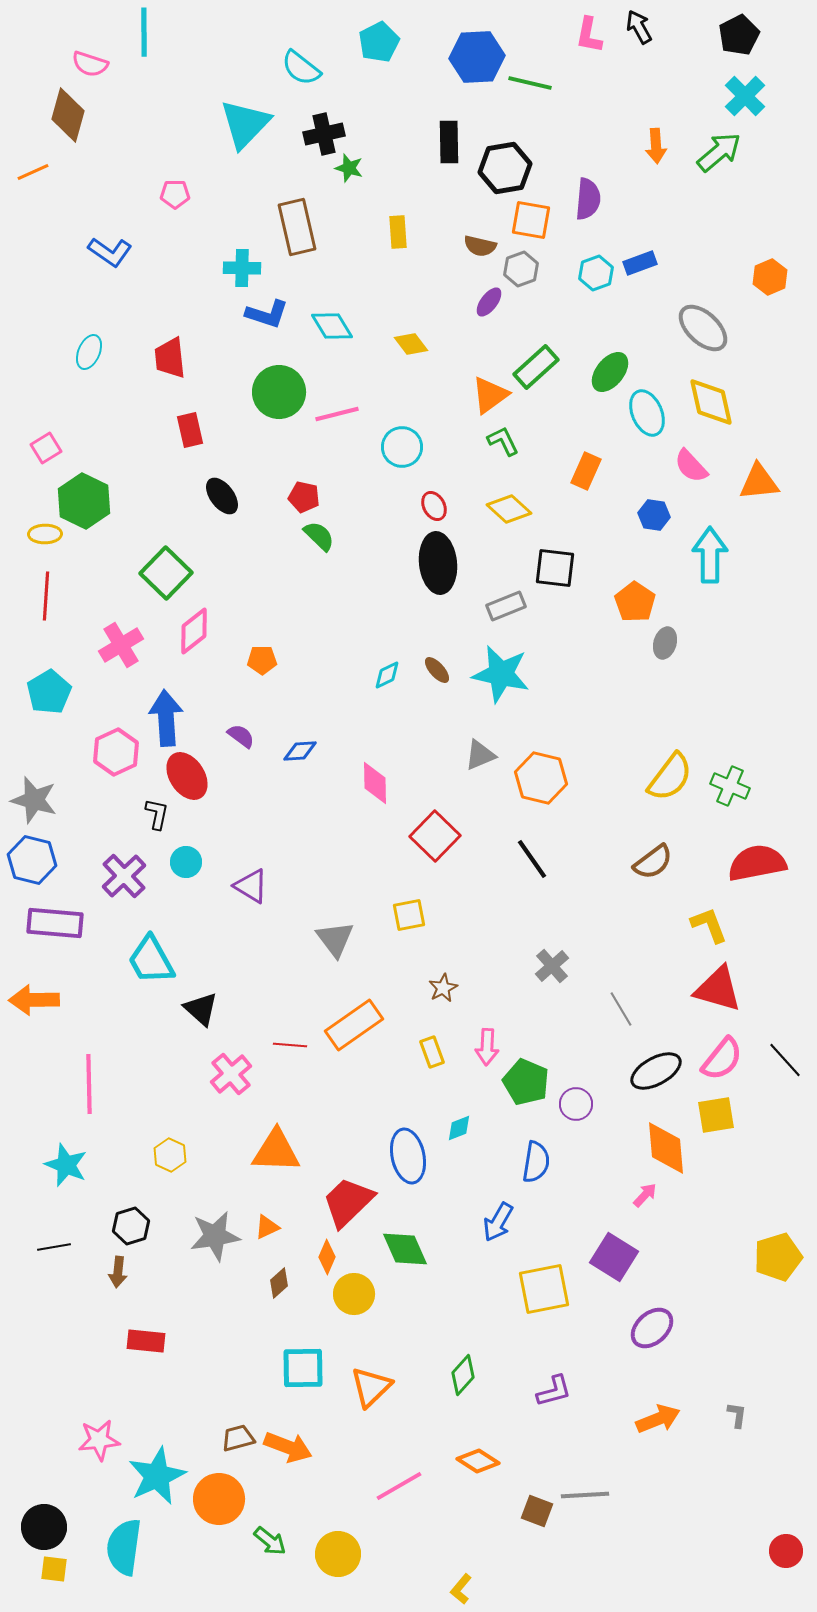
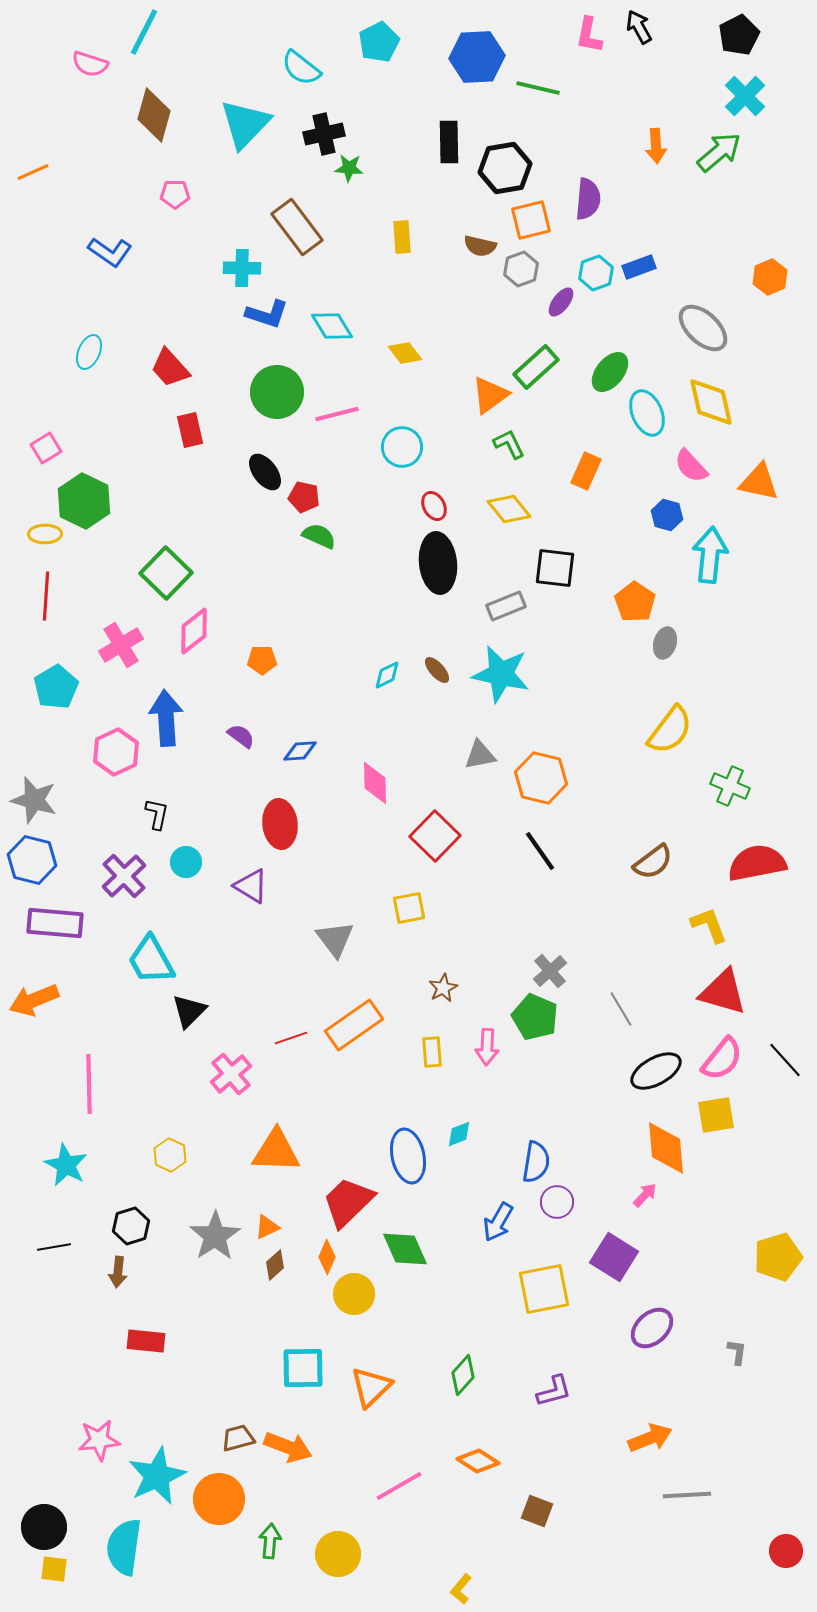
cyan line at (144, 32): rotated 27 degrees clockwise
green line at (530, 83): moved 8 px right, 5 px down
brown diamond at (68, 115): moved 86 px right
green star at (349, 168): rotated 12 degrees counterclockwise
orange square at (531, 220): rotated 24 degrees counterclockwise
brown rectangle at (297, 227): rotated 24 degrees counterclockwise
yellow rectangle at (398, 232): moved 4 px right, 5 px down
blue rectangle at (640, 263): moved 1 px left, 4 px down
purple ellipse at (489, 302): moved 72 px right
yellow diamond at (411, 344): moved 6 px left, 9 px down
red trapezoid at (170, 358): moved 10 px down; rotated 36 degrees counterclockwise
green circle at (279, 392): moved 2 px left
green L-shape at (503, 441): moved 6 px right, 3 px down
orange triangle at (759, 482): rotated 18 degrees clockwise
black ellipse at (222, 496): moved 43 px right, 24 px up
yellow diamond at (509, 509): rotated 9 degrees clockwise
blue hexagon at (654, 515): moved 13 px right; rotated 8 degrees clockwise
green semicircle at (319, 536): rotated 20 degrees counterclockwise
cyan arrow at (710, 555): rotated 6 degrees clockwise
cyan pentagon at (49, 692): moved 7 px right, 5 px up
gray triangle at (480, 755): rotated 12 degrees clockwise
red ellipse at (187, 776): moved 93 px right, 48 px down; rotated 27 degrees clockwise
yellow semicircle at (670, 777): moved 47 px up
black line at (532, 859): moved 8 px right, 8 px up
yellow square at (409, 915): moved 7 px up
gray cross at (552, 966): moved 2 px left, 5 px down
red triangle at (718, 989): moved 5 px right, 3 px down
orange arrow at (34, 1000): rotated 21 degrees counterclockwise
black triangle at (201, 1009): moved 12 px left, 2 px down; rotated 33 degrees clockwise
red line at (290, 1045): moved 1 px right, 7 px up; rotated 24 degrees counterclockwise
yellow rectangle at (432, 1052): rotated 16 degrees clockwise
green pentagon at (526, 1082): moved 9 px right, 65 px up
purple circle at (576, 1104): moved 19 px left, 98 px down
cyan diamond at (459, 1128): moved 6 px down
cyan star at (66, 1165): rotated 6 degrees clockwise
gray star at (215, 1236): rotated 24 degrees counterclockwise
brown diamond at (279, 1283): moved 4 px left, 18 px up
gray L-shape at (737, 1415): moved 63 px up
orange arrow at (658, 1419): moved 8 px left, 19 px down
gray line at (585, 1495): moved 102 px right
green arrow at (270, 1541): rotated 124 degrees counterclockwise
